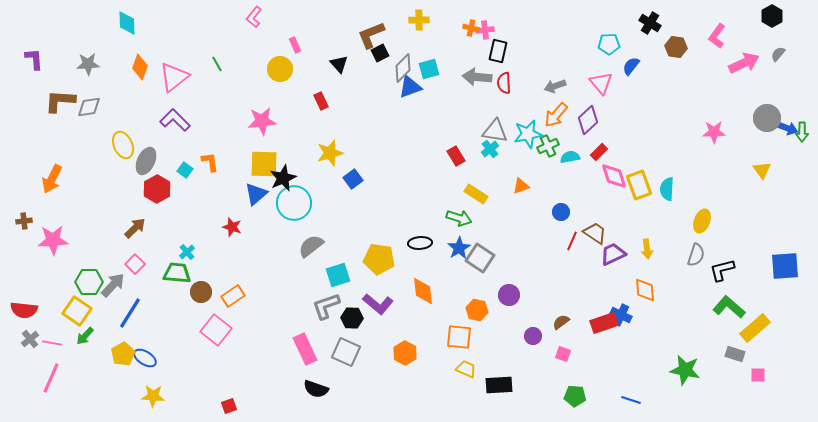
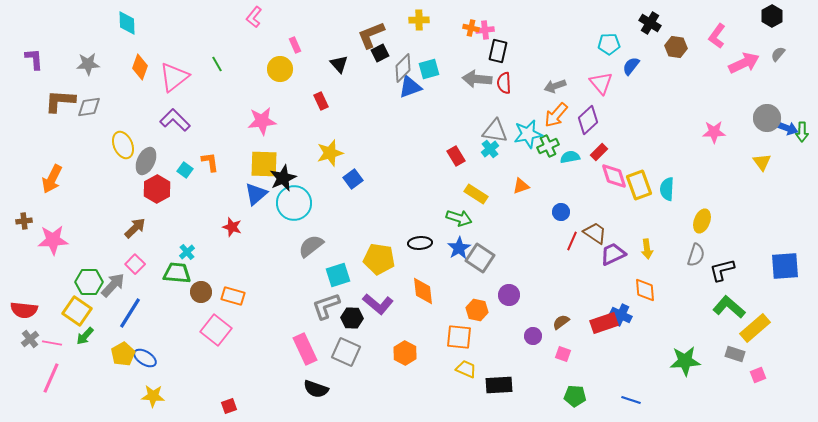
gray arrow at (477, 77): moved 2 px down
yellow triangle at (762, 170): moved 8 px up
orange rectangle at (233, 296): rotated 50 degrees clockwise
green star at (685, 370): moved 9 px up; rotated 16 degrees counterclockwise
pink square at (758, 375): rotated 21 degrees counterclockwise
